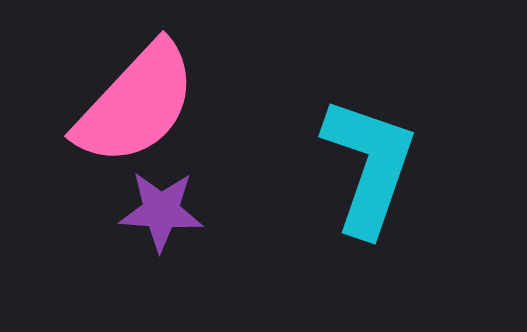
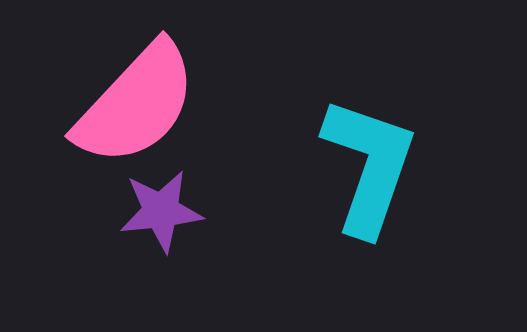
purple star: rotated 10 degrees counterclockwise
